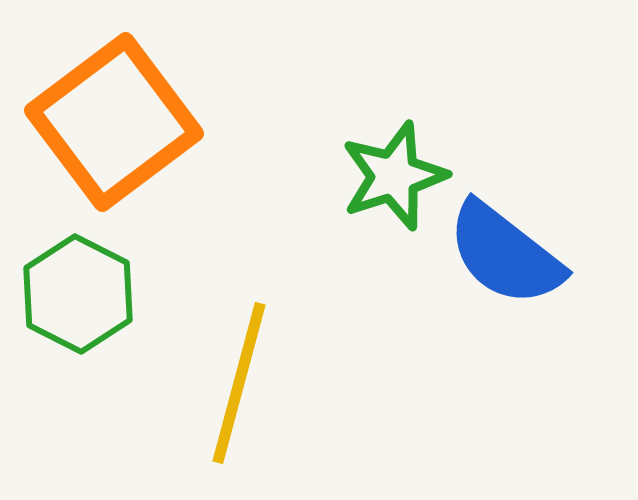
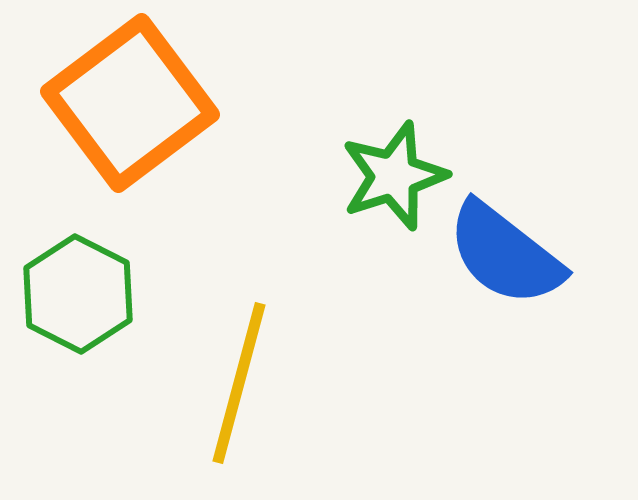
orange square: moved 16 px right, 19 px up
